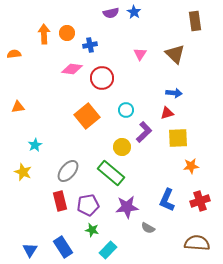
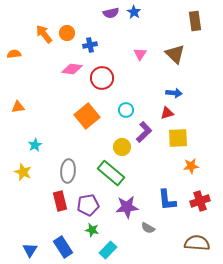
orange arrow: rotated 36 degrees counterclockwise
gray ellipse: rotated 35 degrees counterclockwise
blue L-shape: rotated 30 degrees counterclockwise
